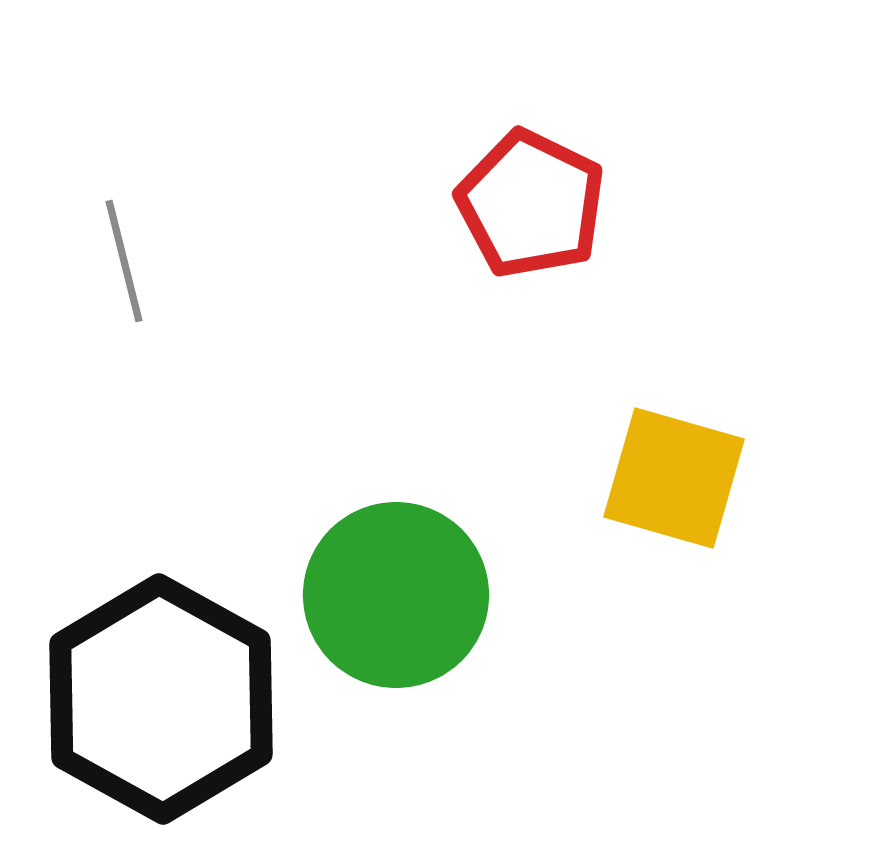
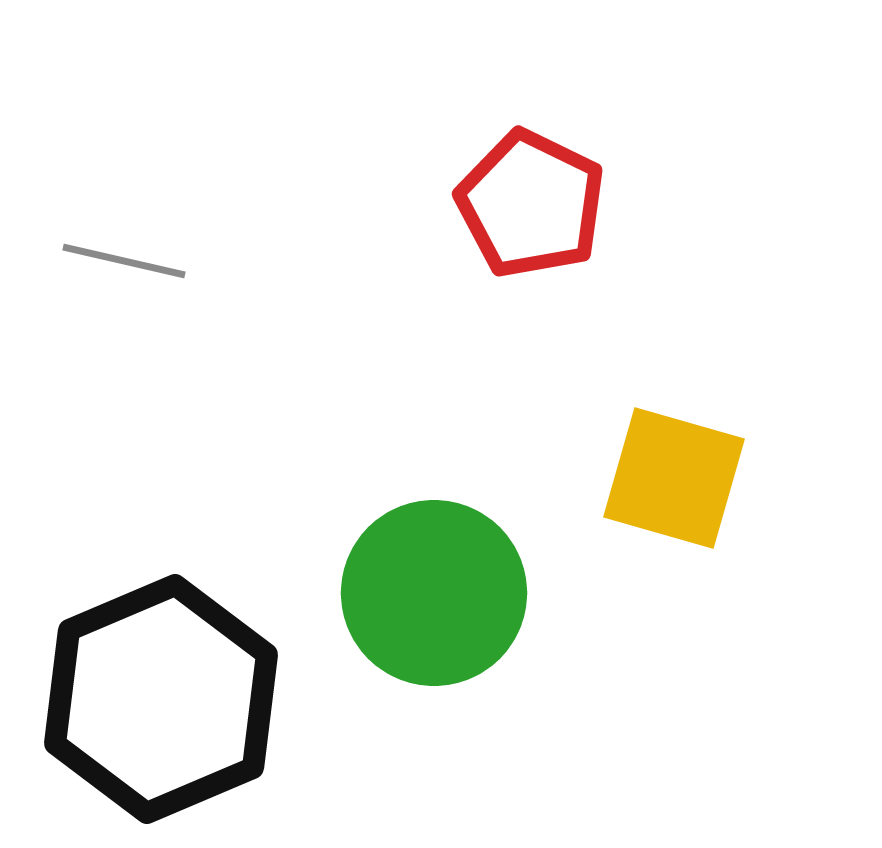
gray line: rotated 63 degrees counterclockwise
green circle: moved 38 px right, 2 px up
black hexagon: rotated 8 degrees clockwise
